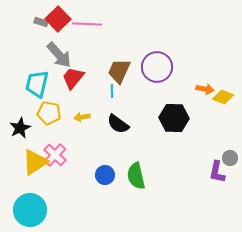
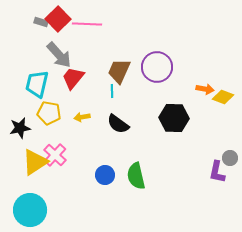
black star: rotated 15 degrees clockwise
